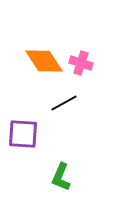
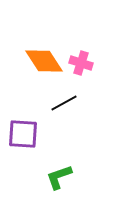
green L-shape: moved 2 px left; rotated 48 degrees clockwise
